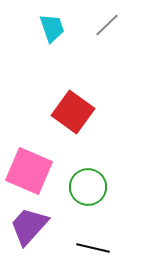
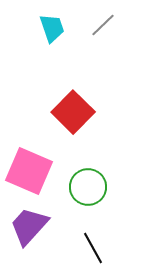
gray line: moved 4 px left
red square: rotated 9 degrees clockwise
black line: rotated 48 degrees clockwise
